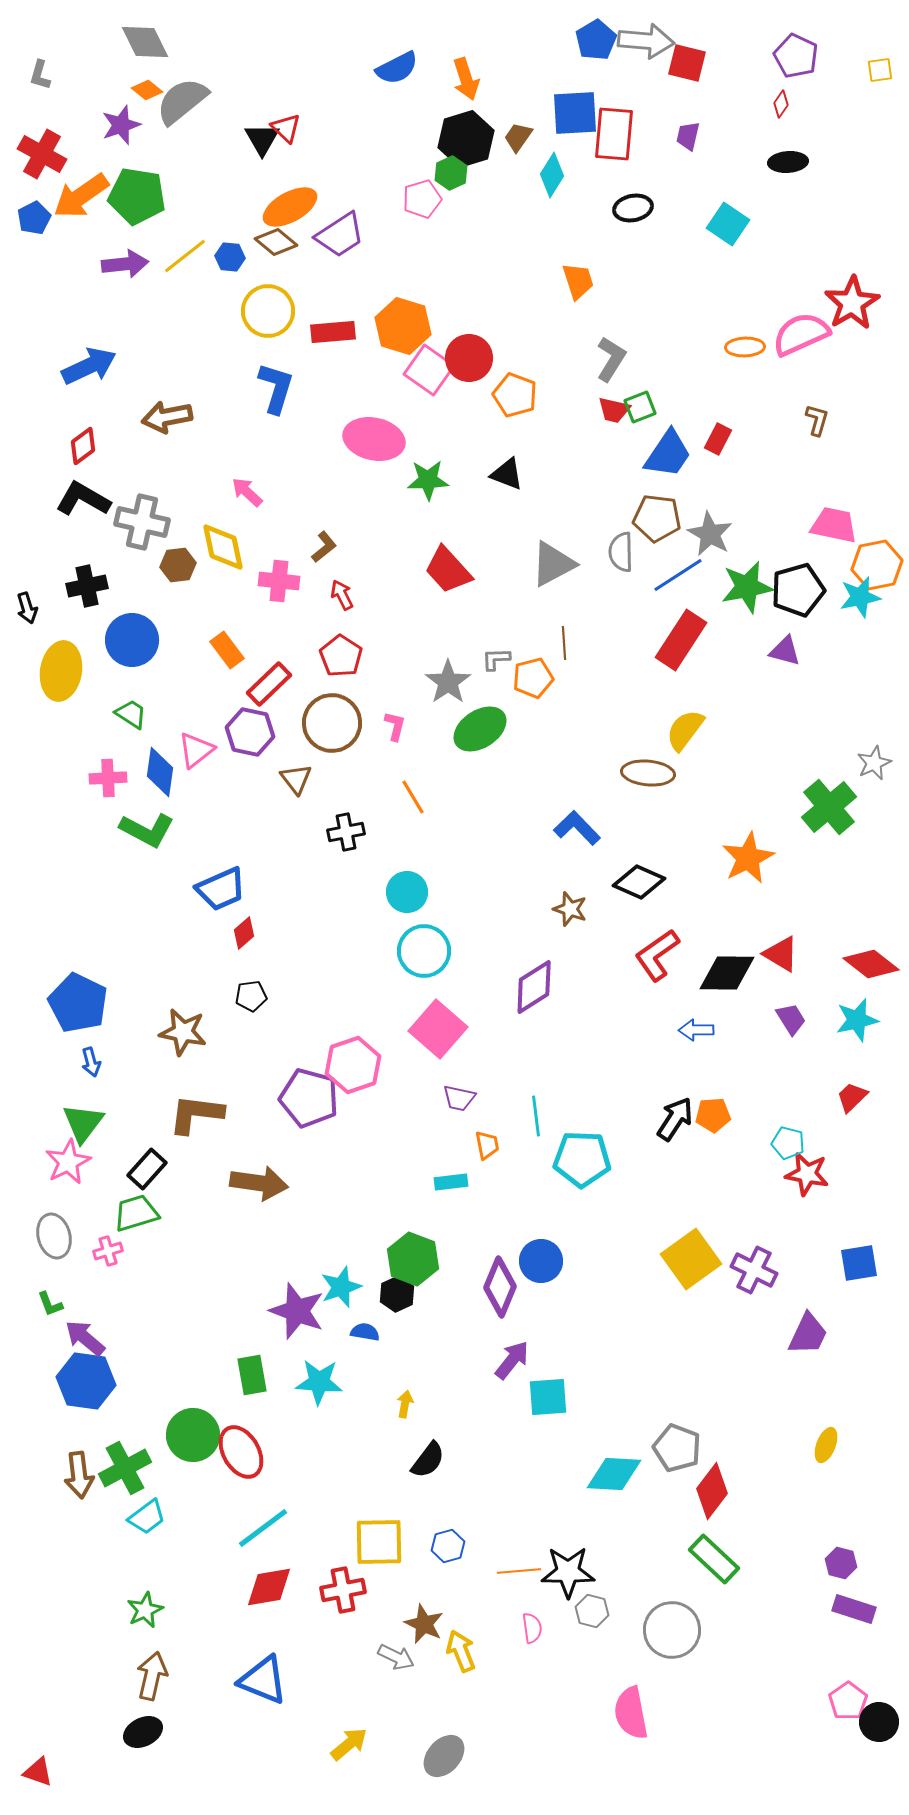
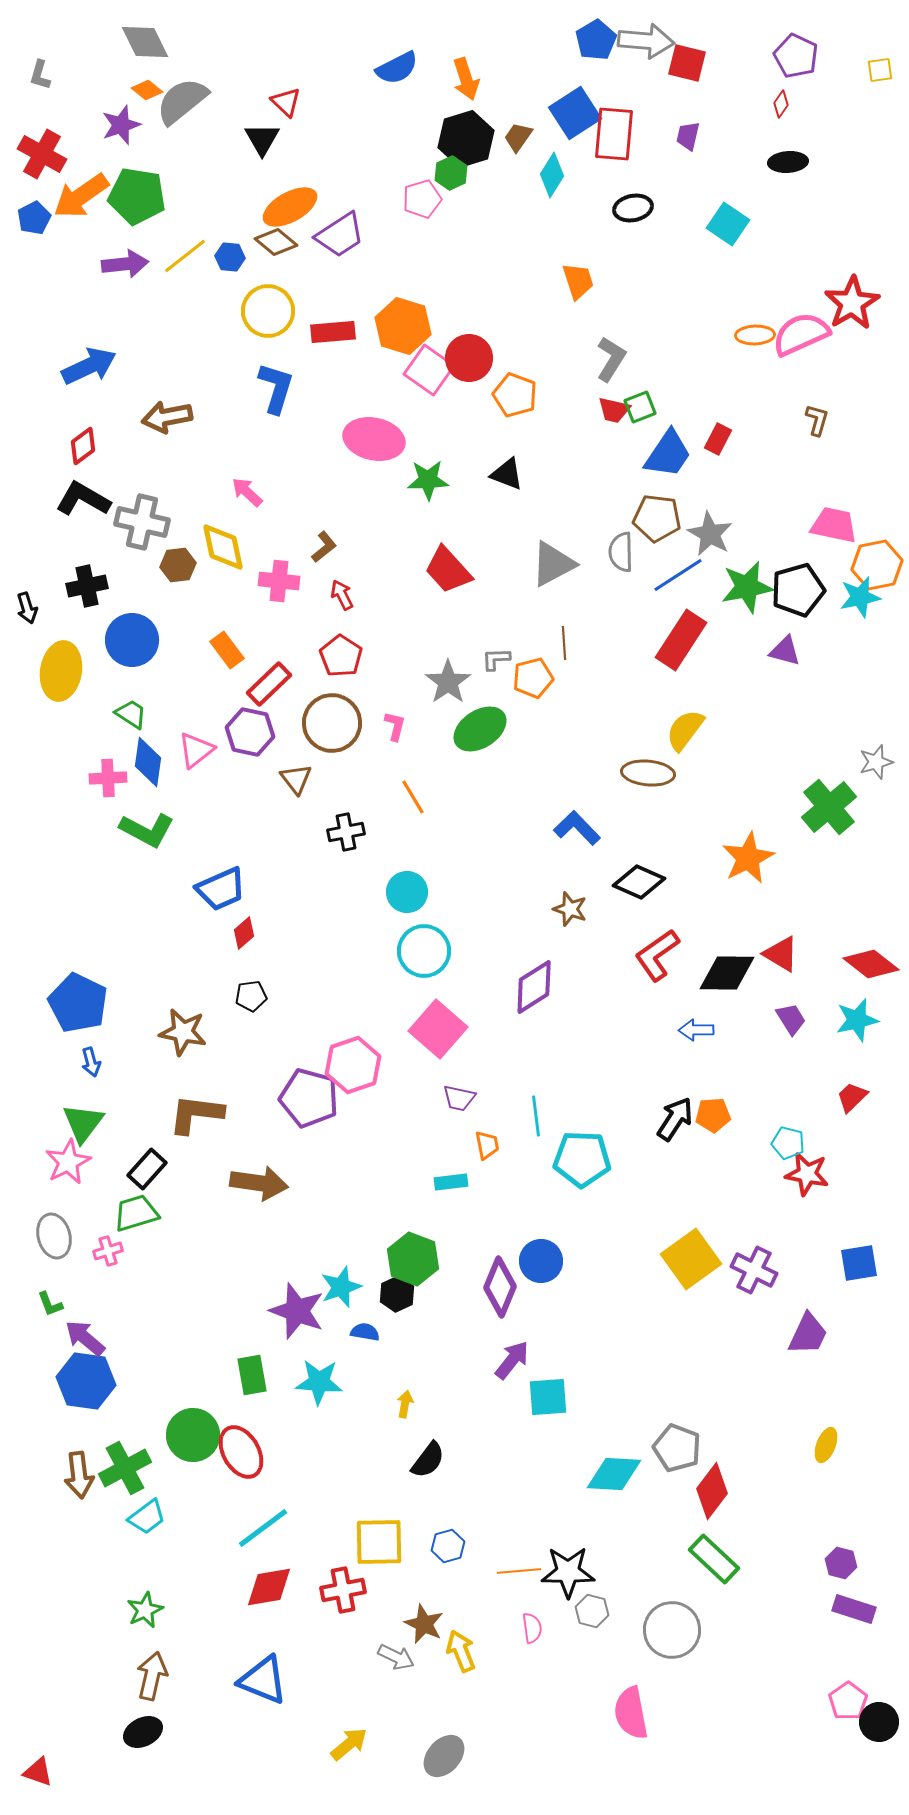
blue square at (575, 113): rotated 30 degrees counterclockwise
red triangle at (286, 128): moved 26 px up
orange ellipse at (745, 347): moved 10 px right, 12 px up
gray star at (874, 763): moved 2 px right, 1 px up; rotated 8 degrees clockwise
blue diamond at (160, 772): moved 12 px left, 10 px up
